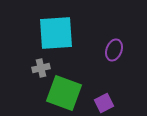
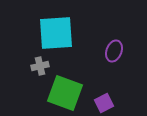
purple ellipse: moved 1 px down
gray cross: moved 1 px left, 2 px up
green square: moved 1 px right
